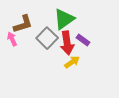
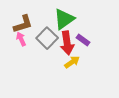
pink arrow: moved 9 px right
